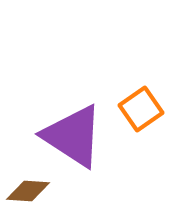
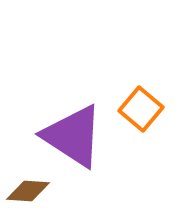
orange square: rotated 15 degrees counterclockwise
